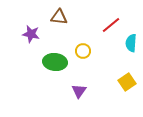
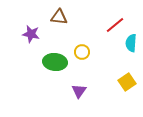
red line: moved 4 px right
yellow circle: moved 1 px left, 1 px down
